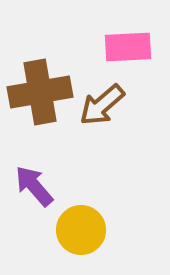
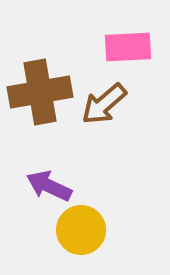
brown arrow: moved 2 px right, 1 px up
purple arrow: moved 15 px right; rotated 24 degrees counterclockwise
